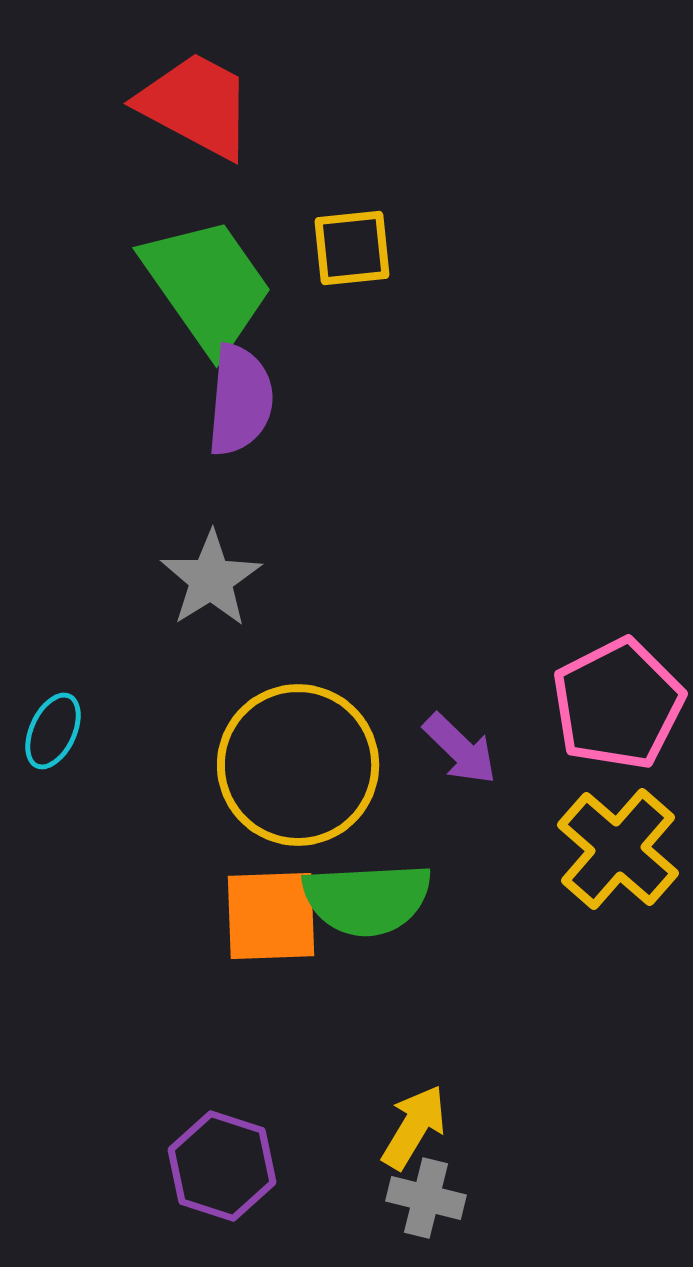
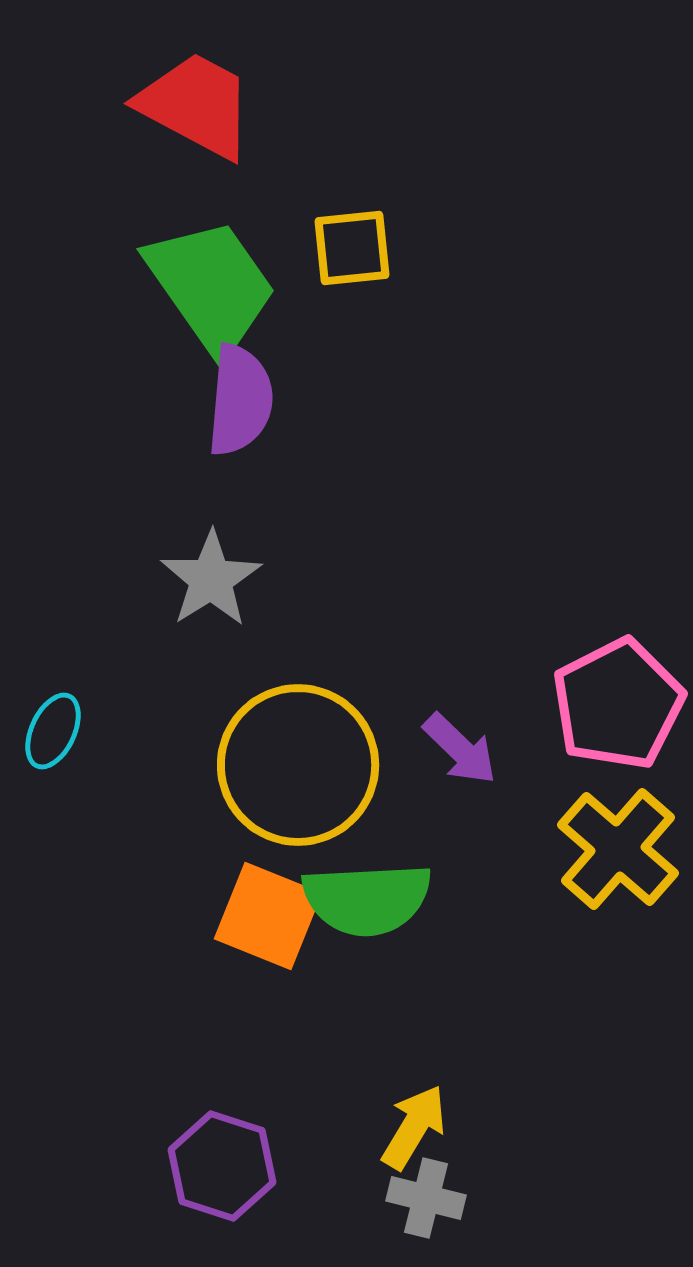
green trapezoid: moved 4 px right, 1 px down
orange square: moved 3 px left; rotated 24 degrees clockwise
